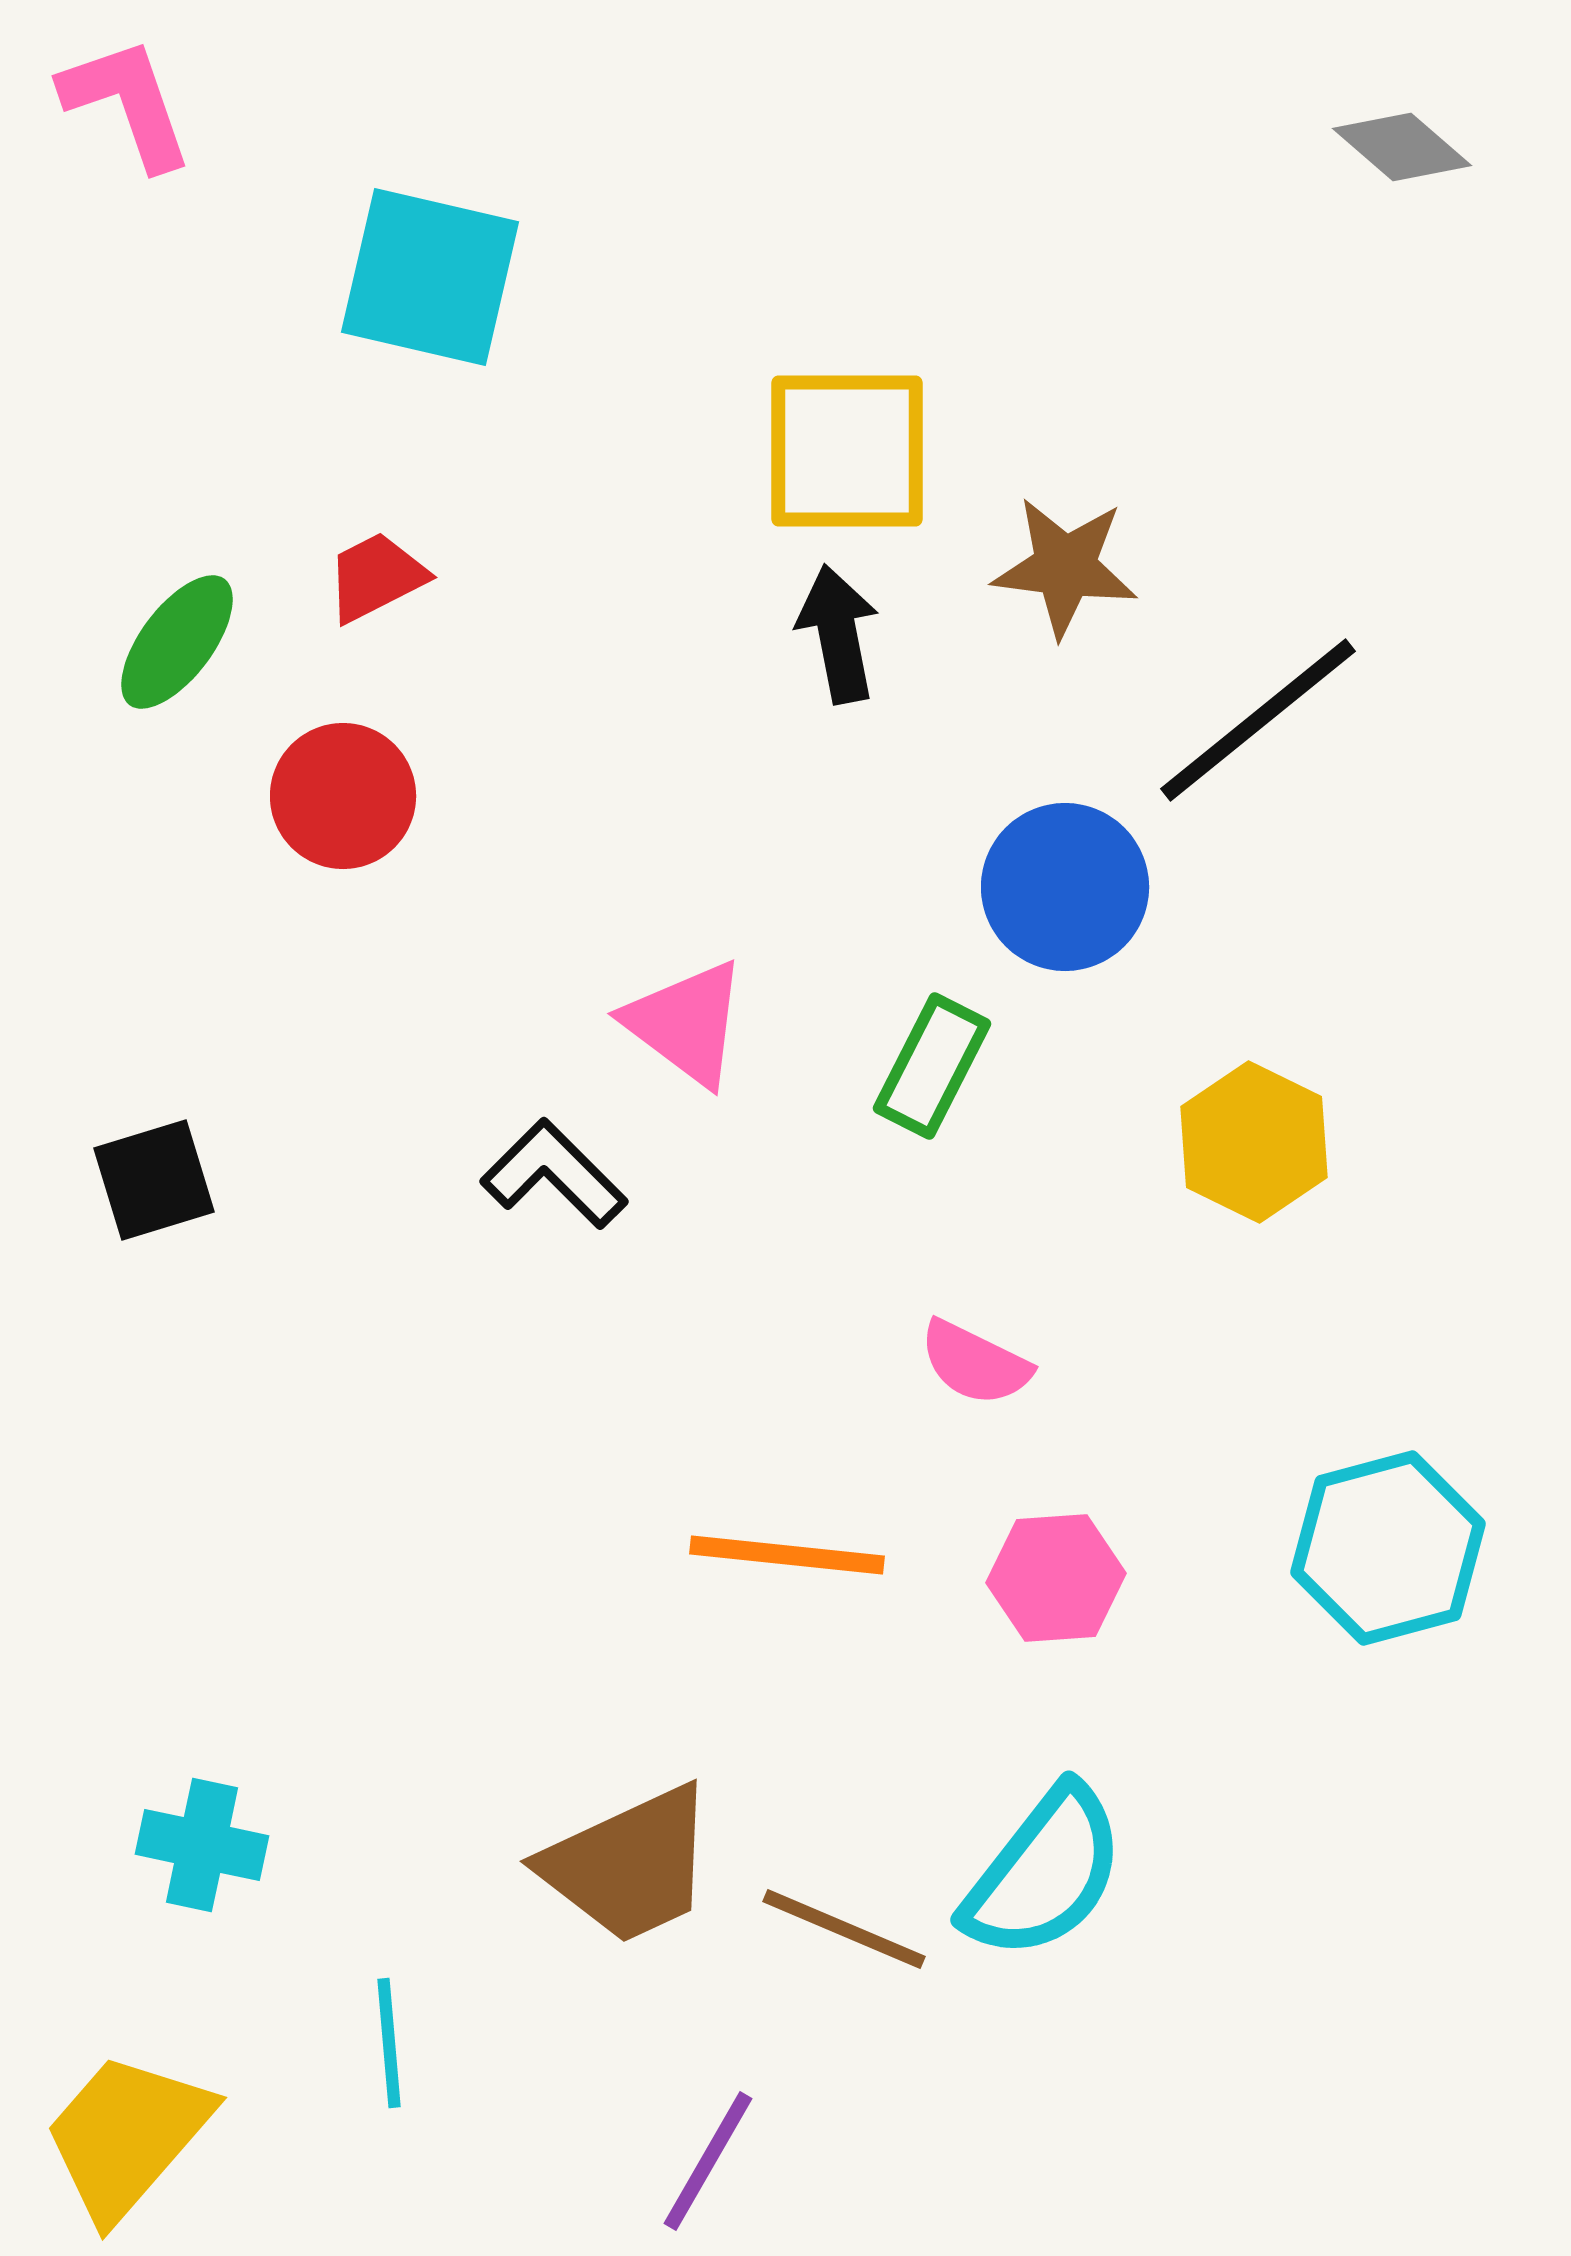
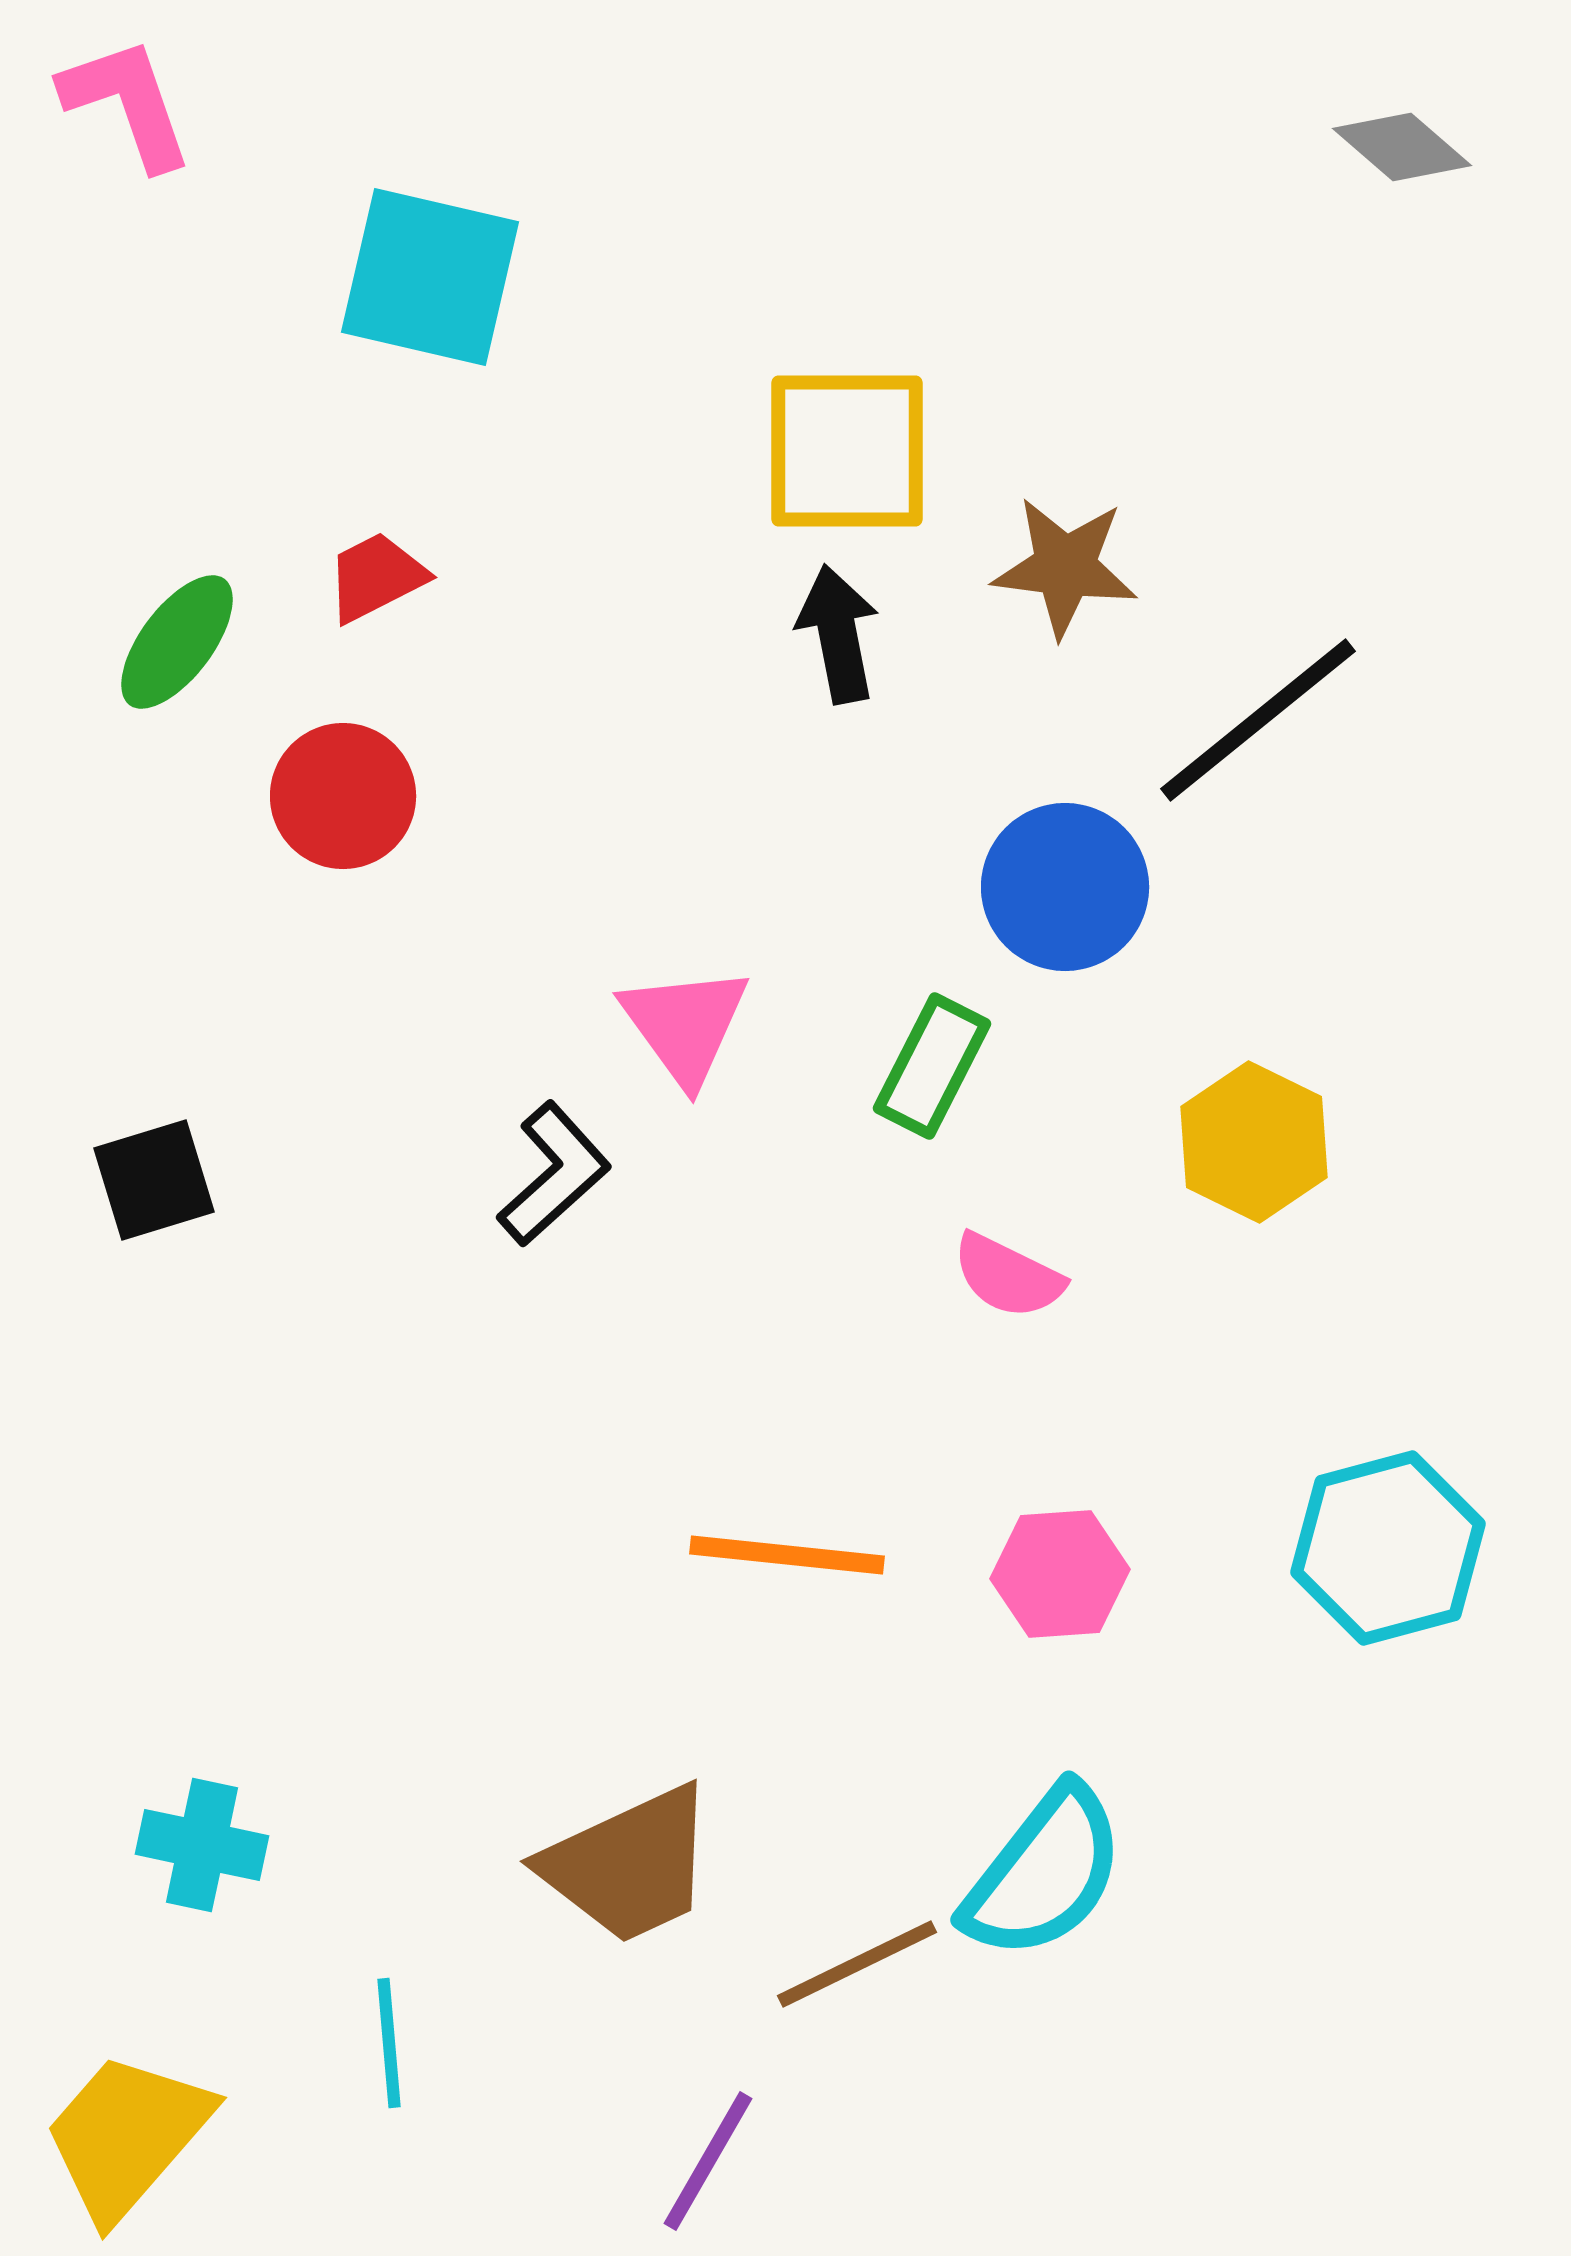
pink triangle: moved 1 px left, 2 px down; rotated 17 degrees clockwise
black L-shape: rotated 93 degrees clockwise
pink semicircle: moved 33 px right, 87 px up
pink hexagon: moved 4 px right, 4 px up
brown line: moved 13 px right, 35 px down; rotated 49 degrees counterclockwise
